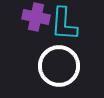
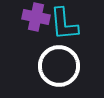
cyan L-shape: rotated 9 degrees counterclockwise
